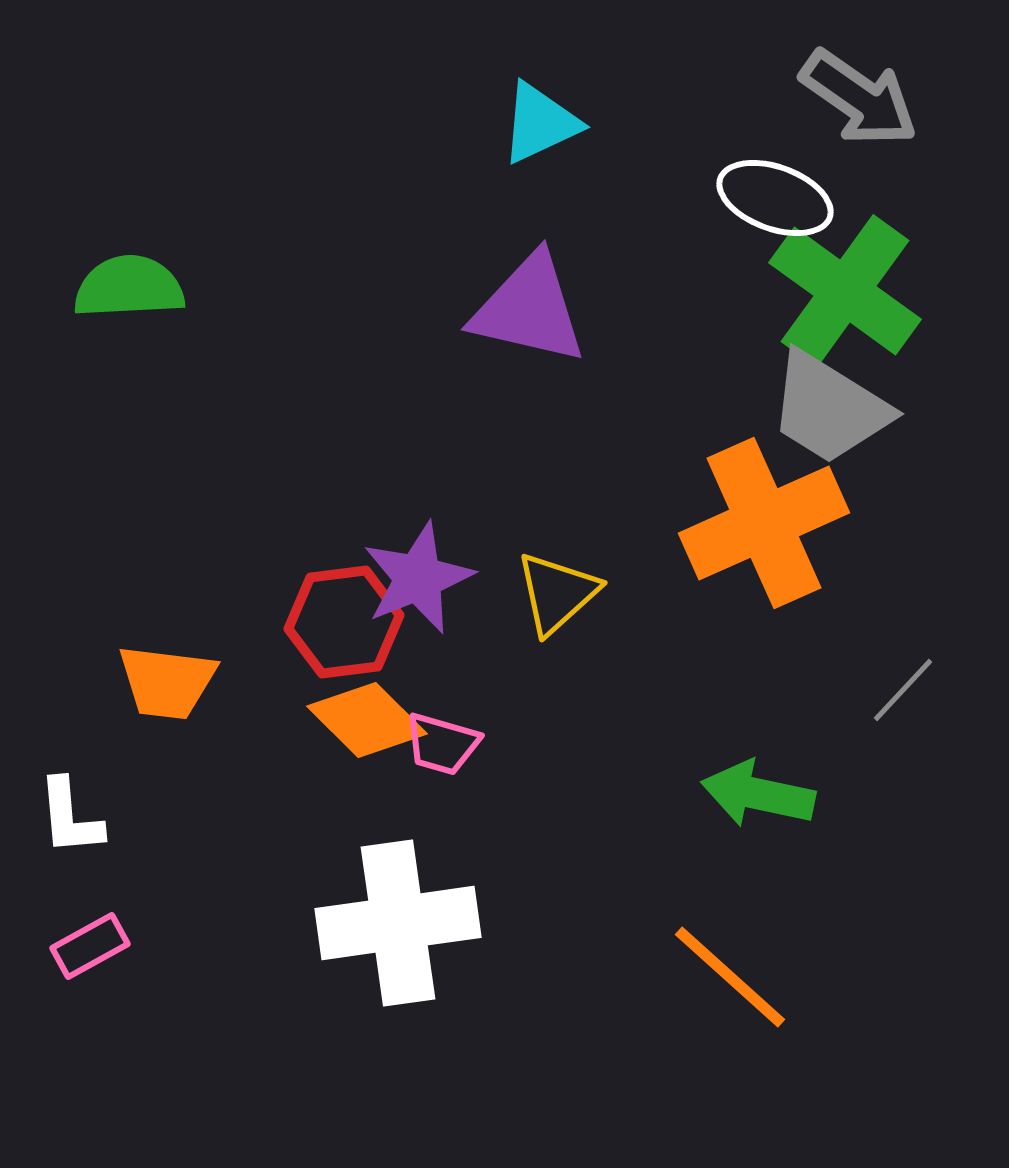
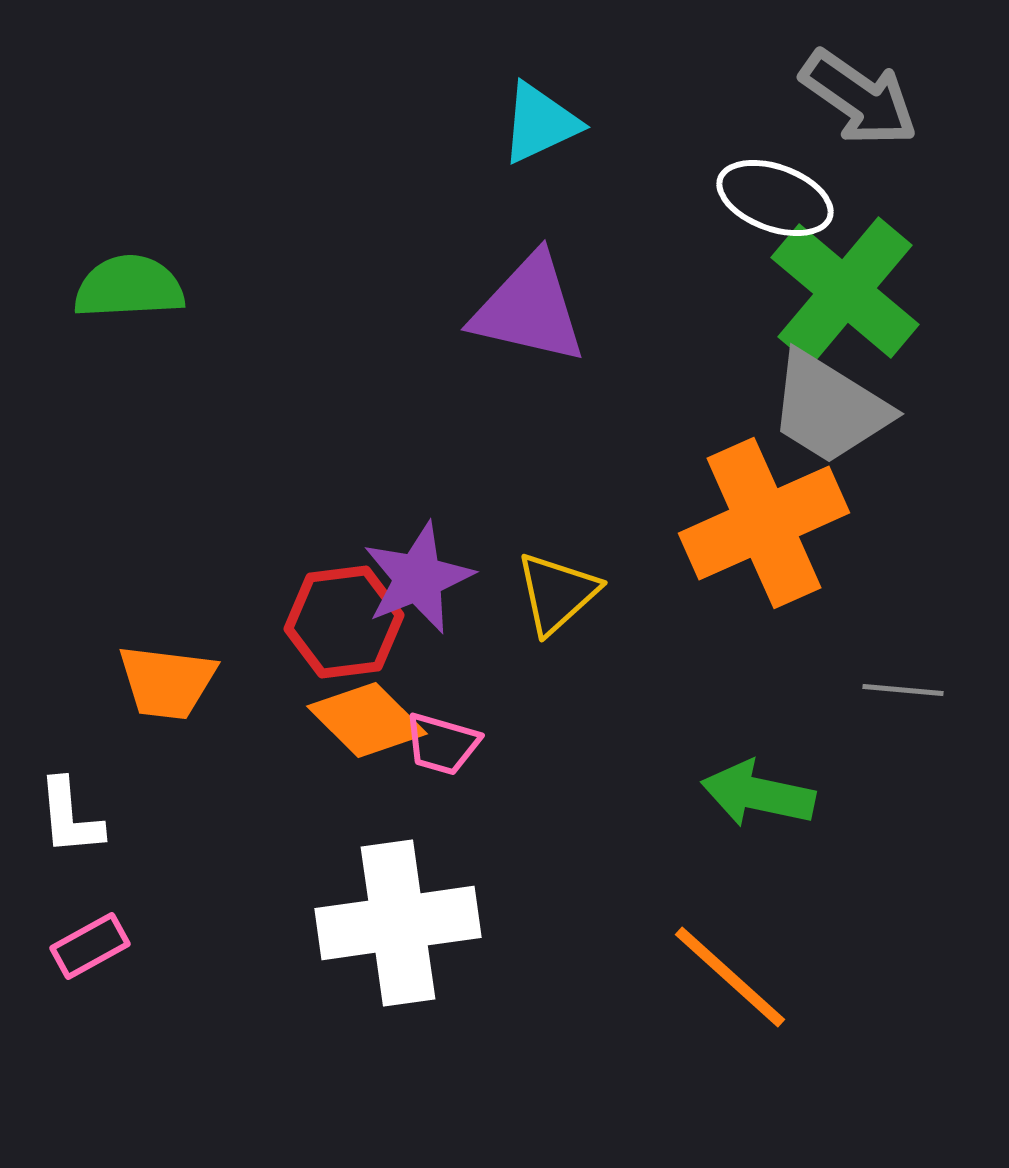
green cross: rotated 4 degrees clockwise
gray line: rotated 52 degrees clockwise
